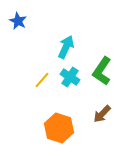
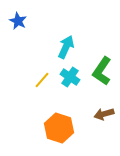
brown arrow: moved 2 px right; rotated 30 degrees clockwise
